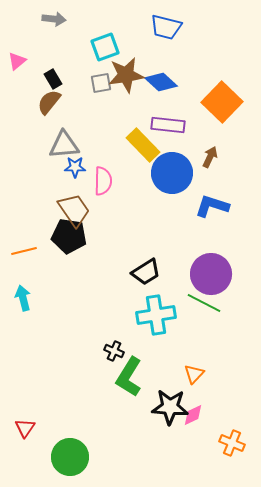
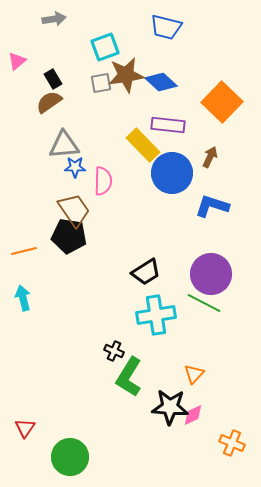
gray arrow: rotated 15 degrees counterclockwise
brown semicircle: rotated 16 degrees clockwise
